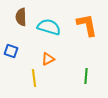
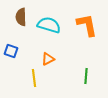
cyan semicircle: moved 2 px up
